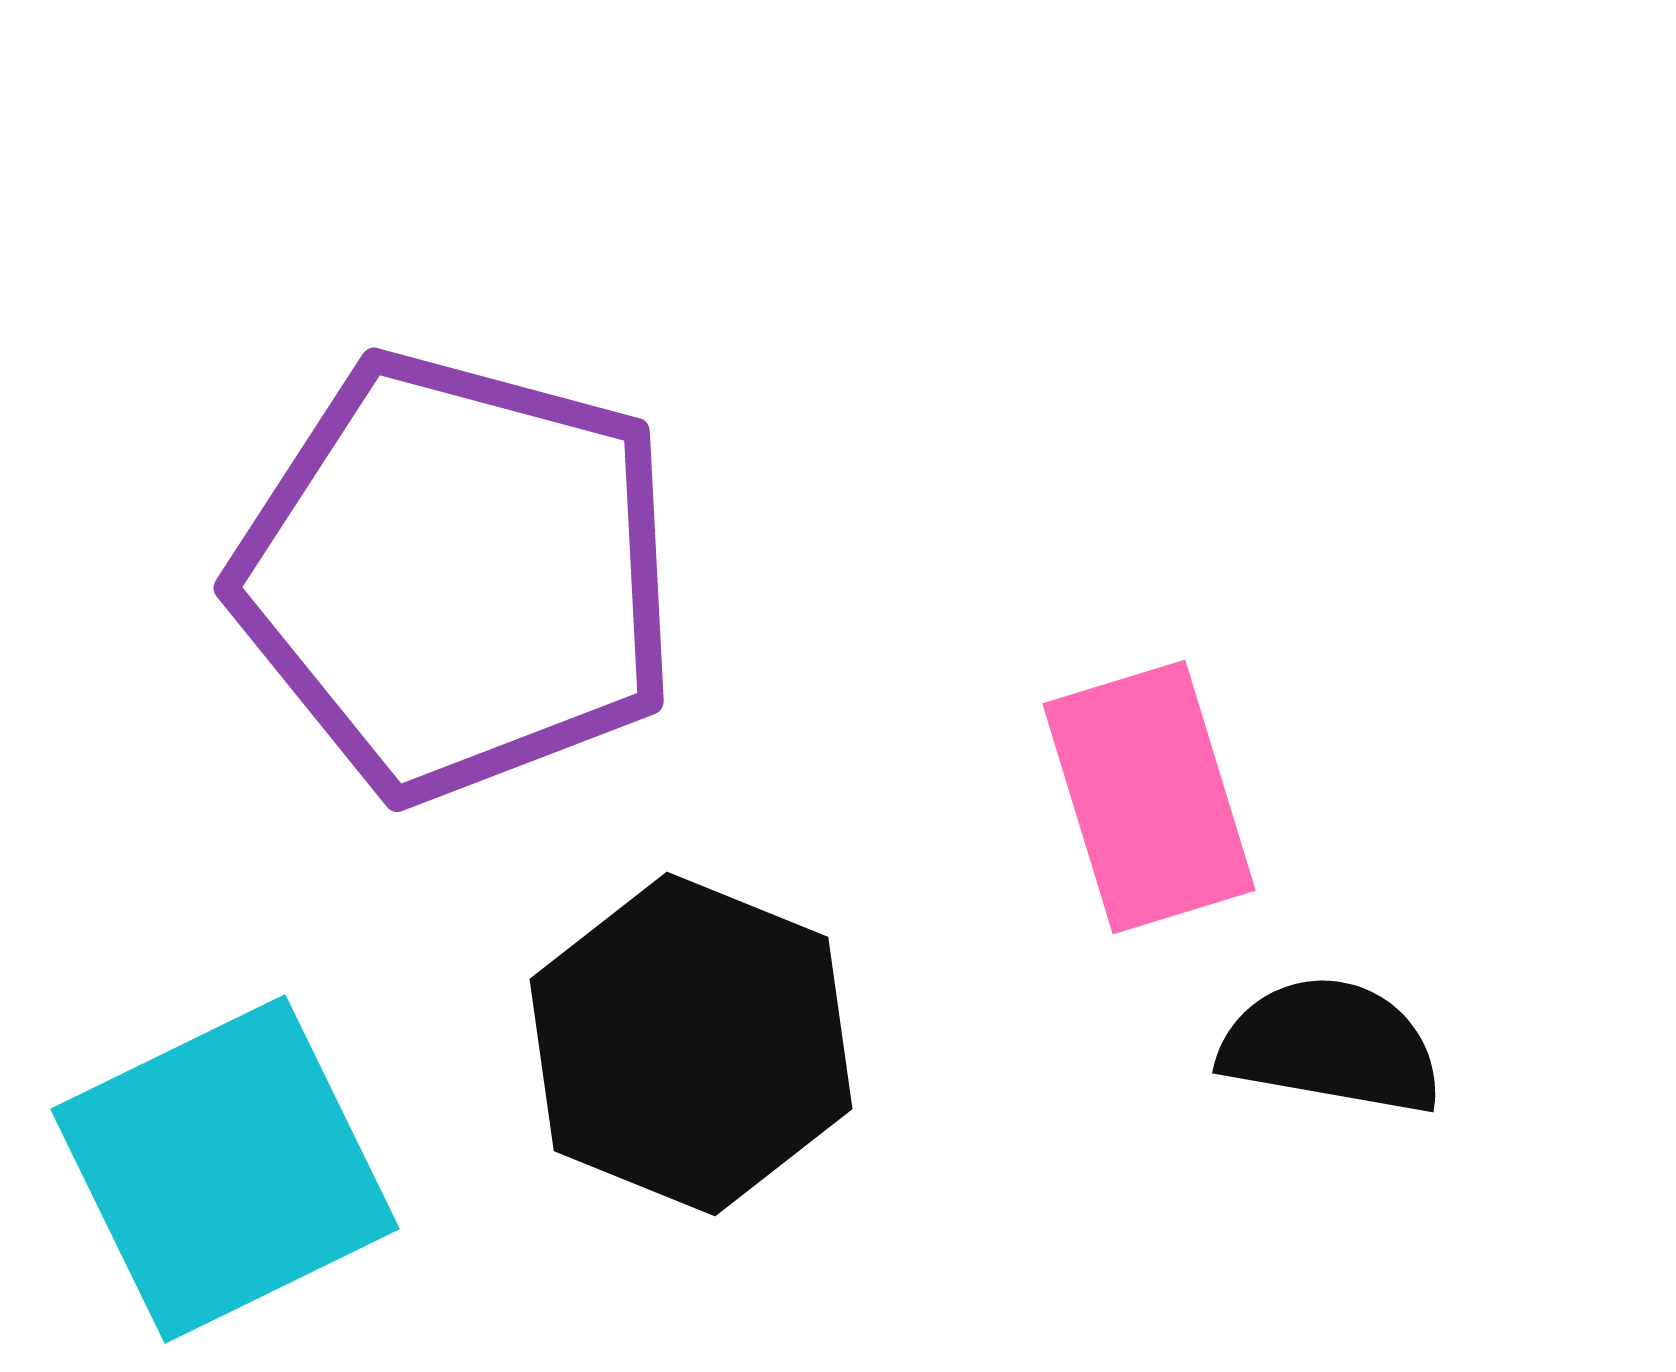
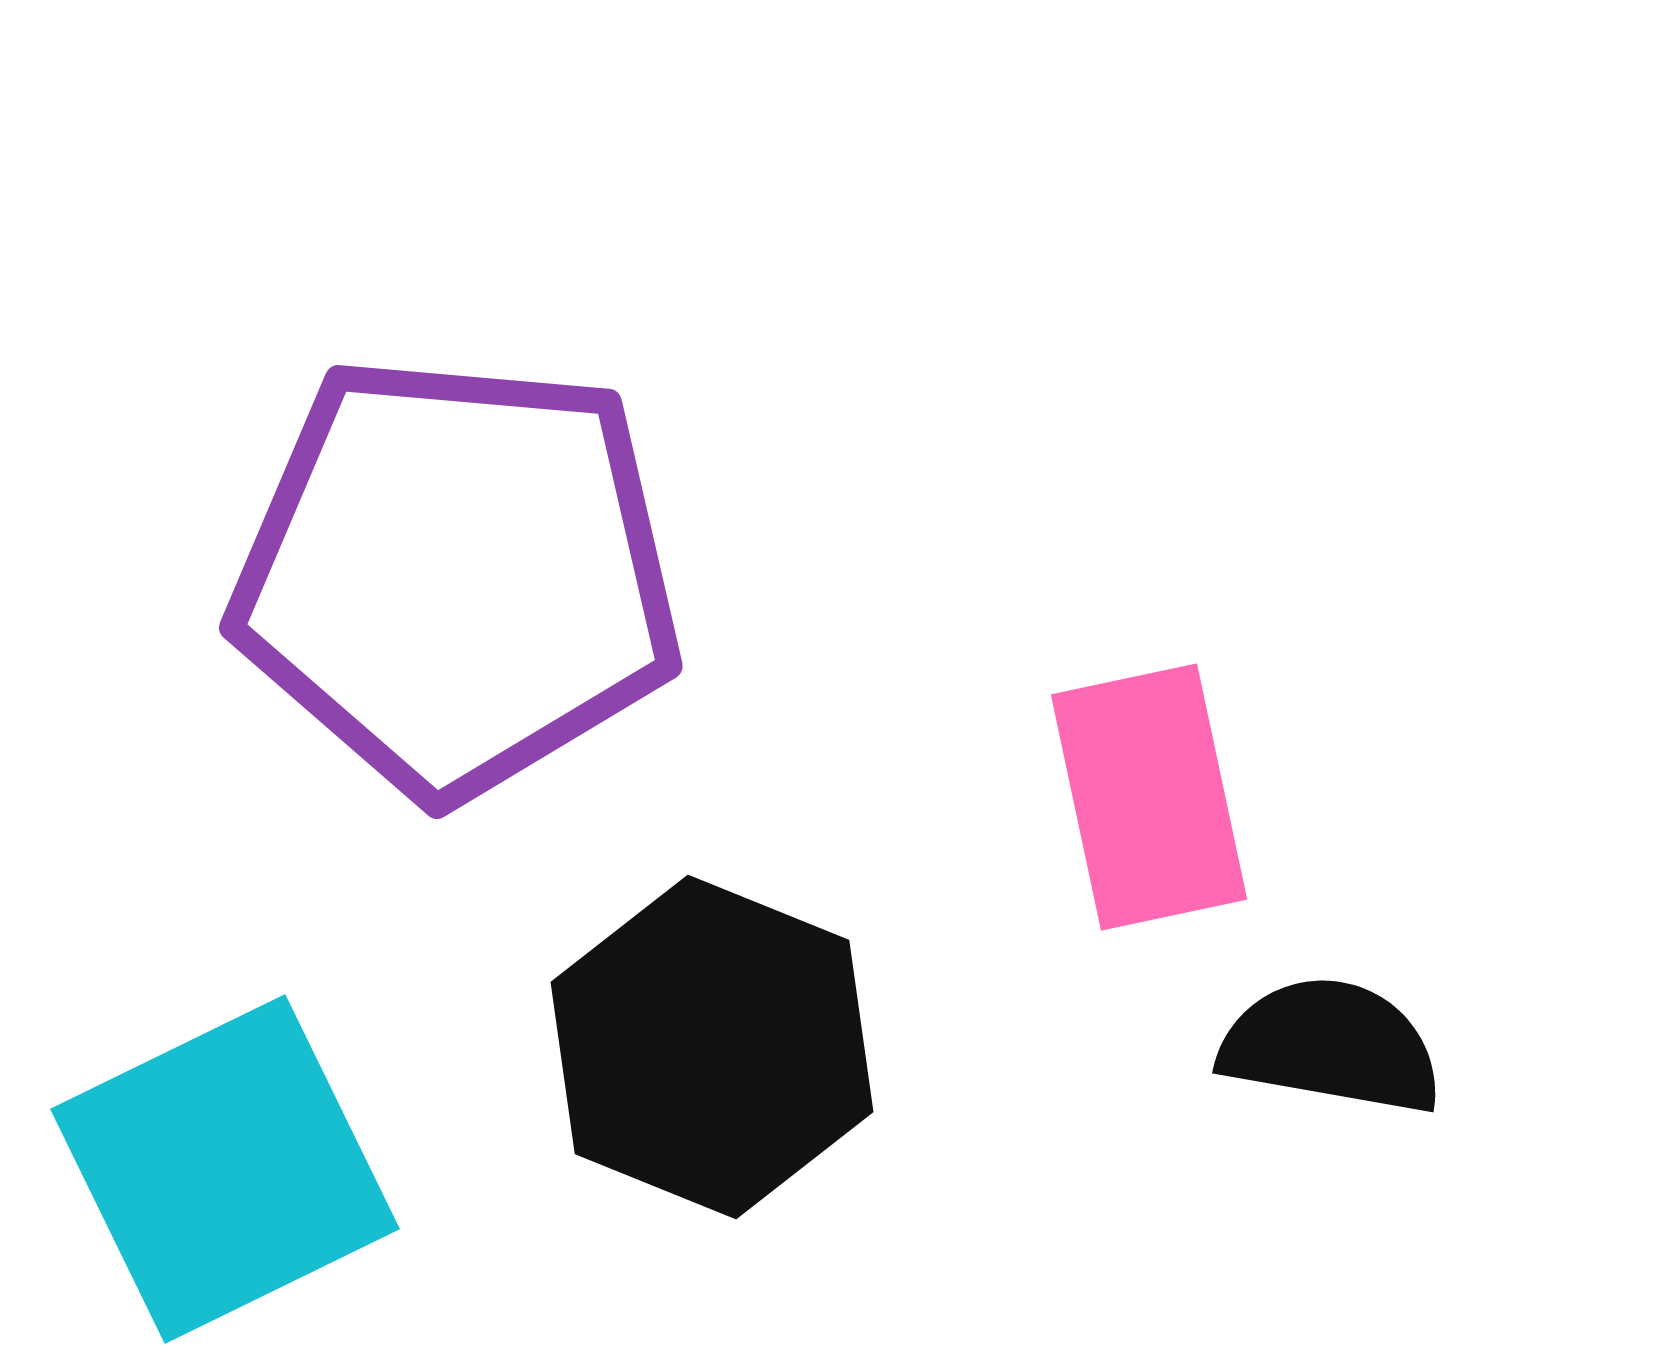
purple pentagon: rotated 10 degrees counterclockwise
pink rectangle: rotated 5 degrees clockwise
black hexagon: moved 21 px right, 3 px down
